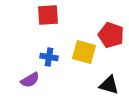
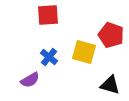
blue cross: rotated 30 degrees clockwise
black triangle: moved 1 px right
